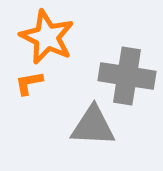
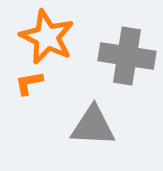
gray cross: moved 20 px up
